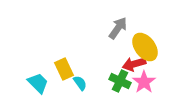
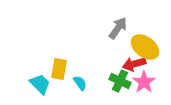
yellow ellipse: rotated 16 degrees counterclockwise
yellow rectangle: moved 5 px left; rotated 35 degrees clockwise
cyan trapezoid: moved 2 px right, 1 px down
